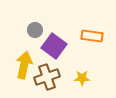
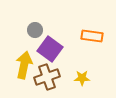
purple square: moved 4 px left, 3 px down
